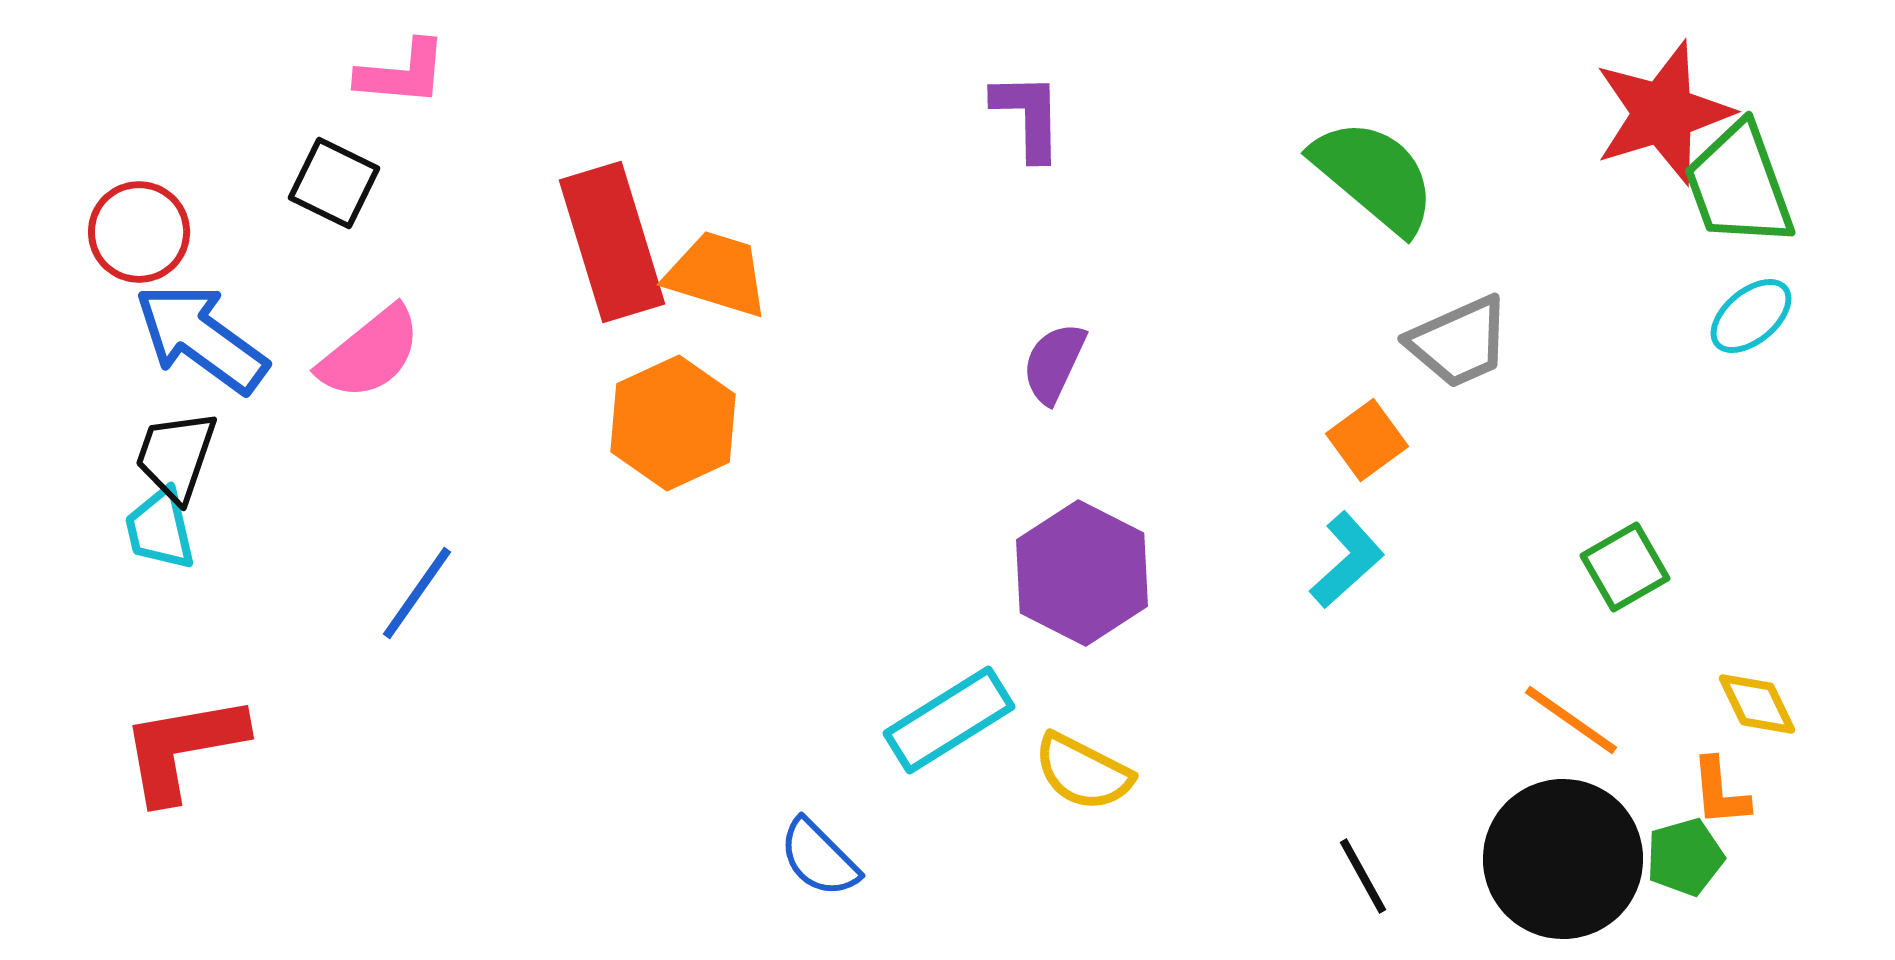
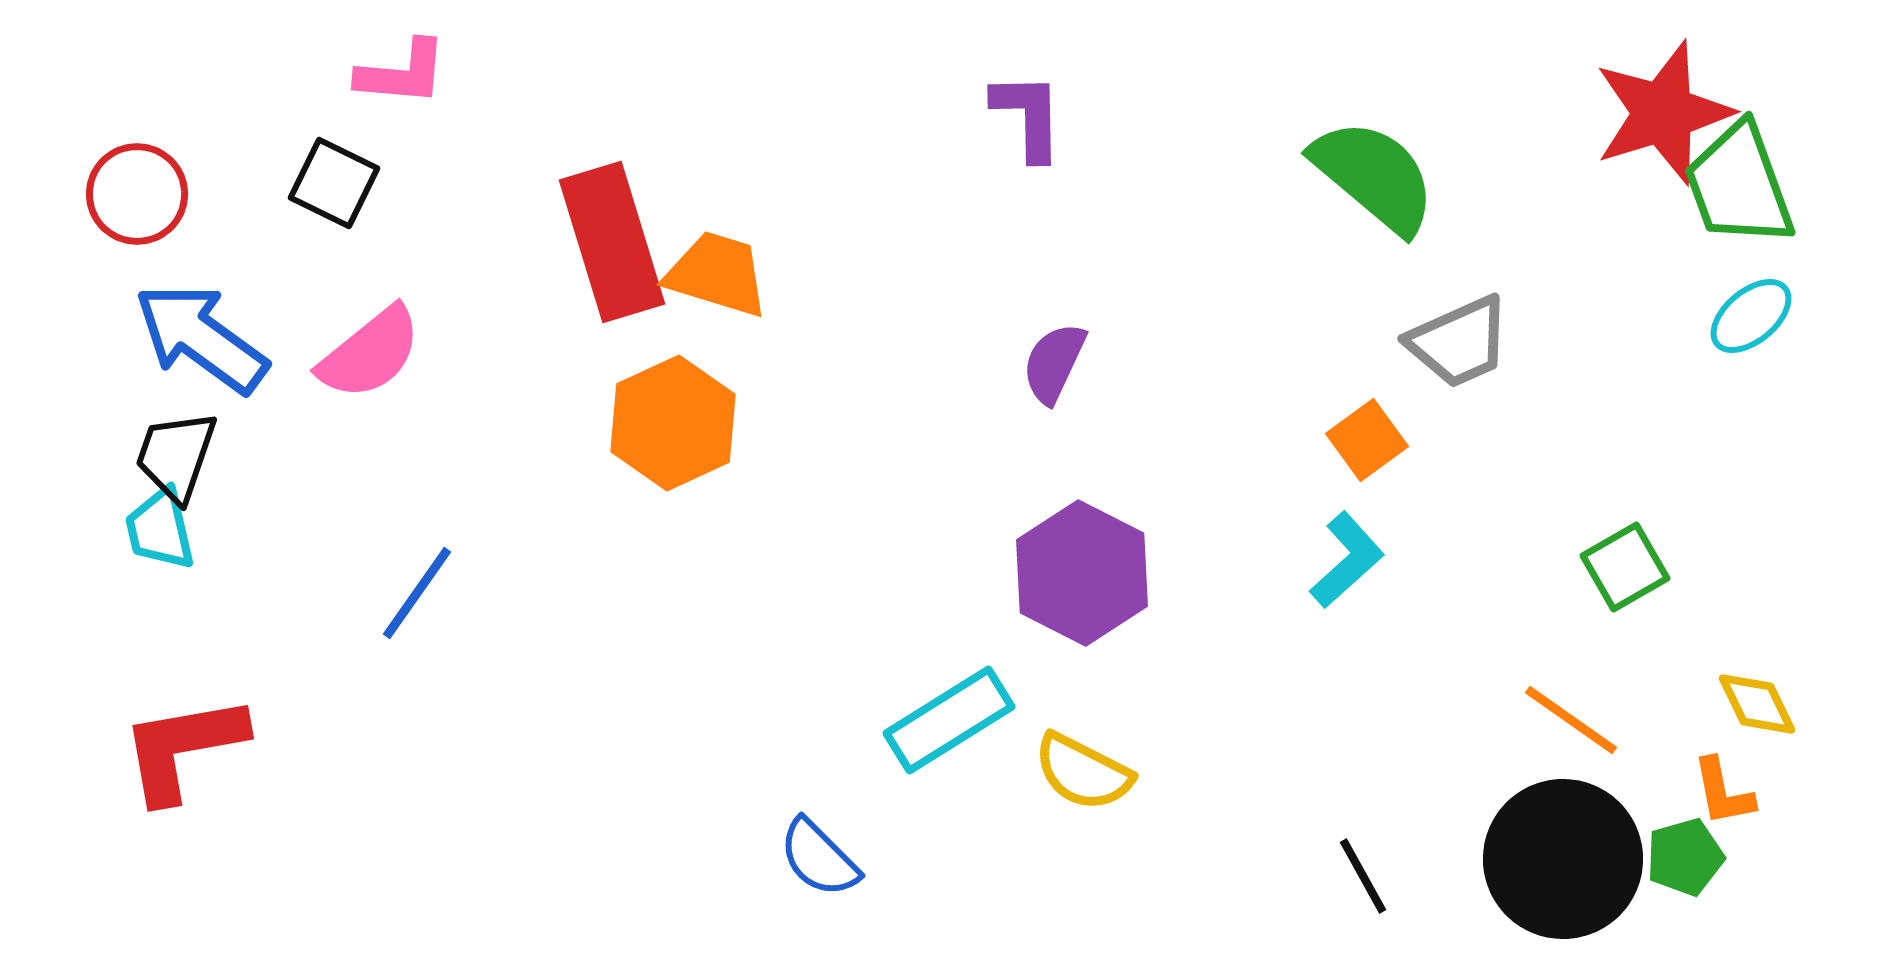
red circle: moved 2 px left, 38 px up
orange L-shape: moved 3 px right; rotated 6 degrees counterclockwise
